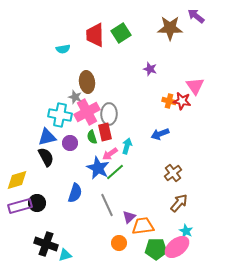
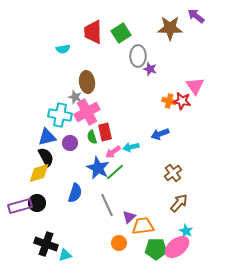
red trapezoid: moved 2 px left, 3 px up
gray ellipse: moved 29 px right, 58 px up
cyan arrow: moved 4 px right, 1 px down; rotated 119 degrees counterclockwise
pink arrow: moved 3 px right, 2 px up
yellow diamond: moved 22 px right, 7 px up
